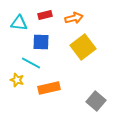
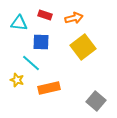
red rectangle: rotated 32 degrees clockwise
cyan line: rotated 12 degrees clockwise
